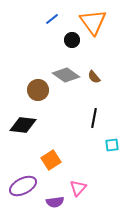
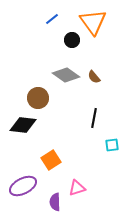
brown circle: moved 8 px down
pink triangle: moved 1 px left; rotated 30 degrees clockwise
purple semicircle: rotated 96 degrees clockwise
